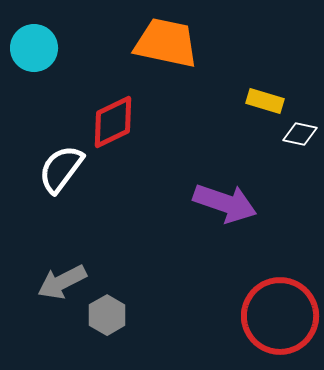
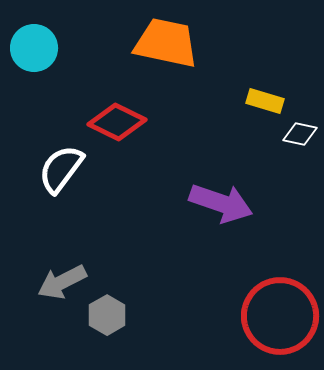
red diamond: moved 4 px right; rotated 52 degrees clockwise
purple arrow: moved 4 px left
